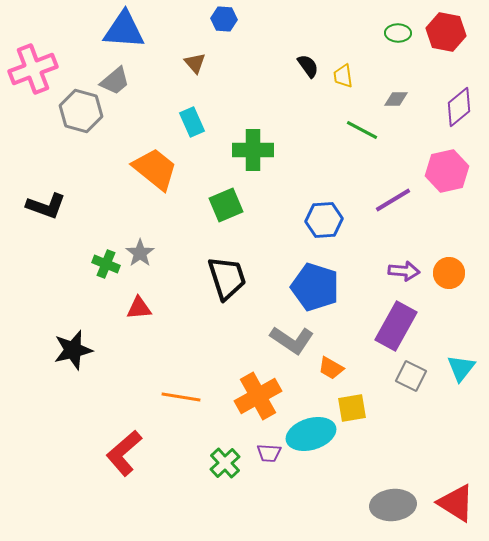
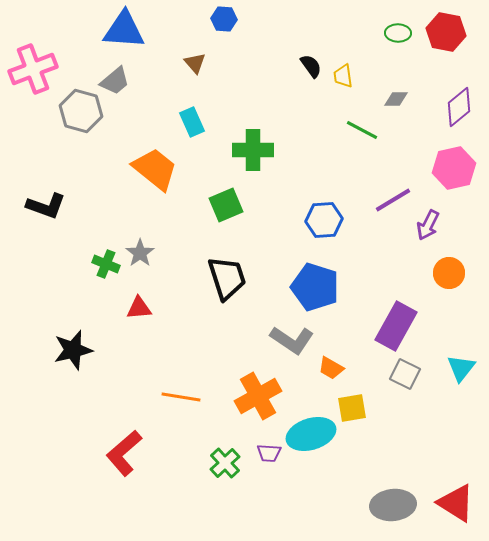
black semicircle at (308, 66): moved 3 px right
pink hexagon at (447, 171): moved 7 px right, 3 px up
purple arrow at (404, 271): moved 24 px right, 46 px up; rotated 112 degrees clockwise
gray square at (411, 376): moved 6 px left, 2 px up
